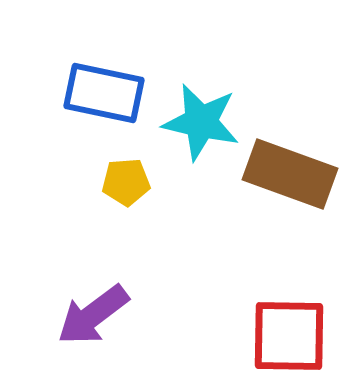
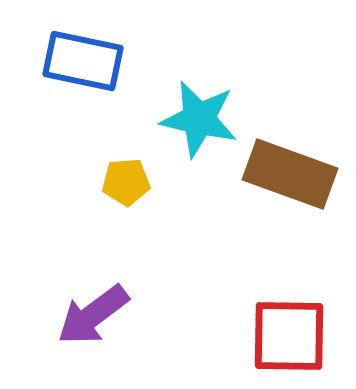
blue rectangle: moved 21 px left, 32 px up
cyan star: moved 2 px left, 3 px up
